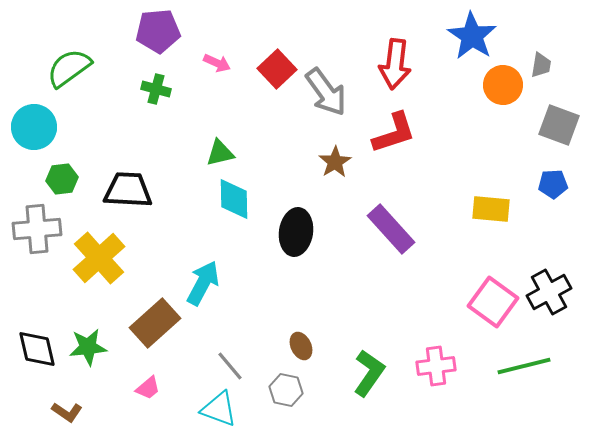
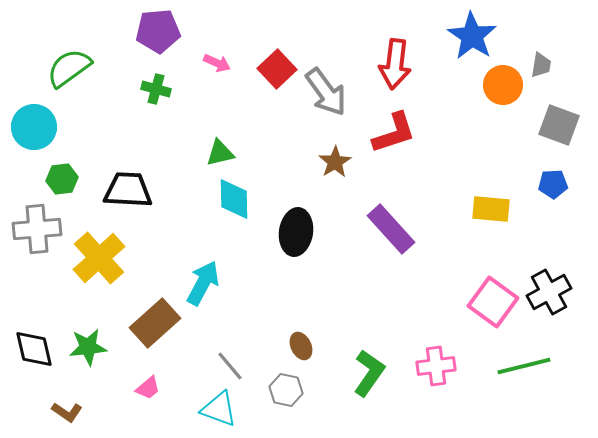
black diamond: moved 3 px left
